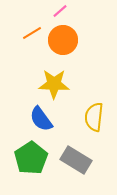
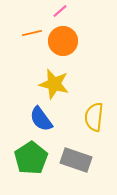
orange line: rotated 18 degrees clockwise
orange circle: moved 1 px down
yellow star: rotated 12 degrees clockwise
gray rectangle: rotated 12 degrees counterclockwise
